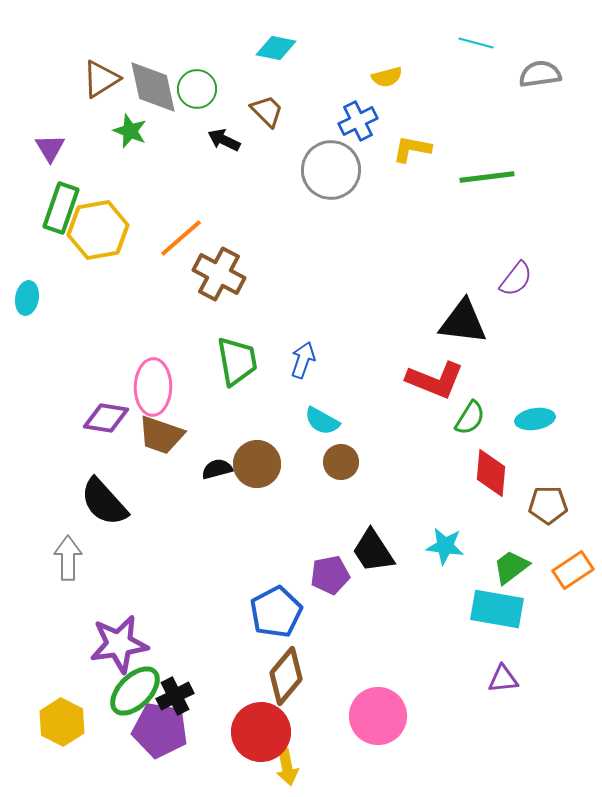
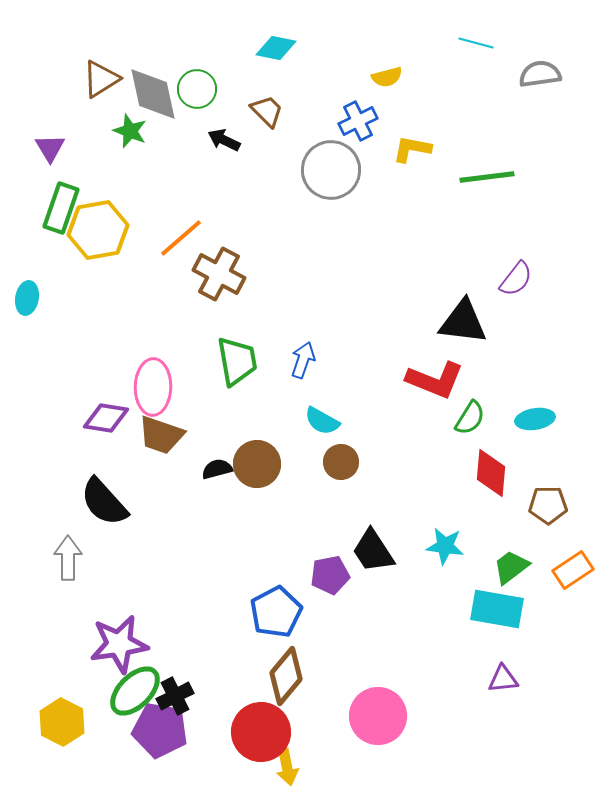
gray diamond at (153, 87): moved 7 px down
